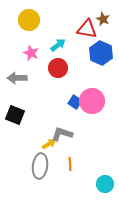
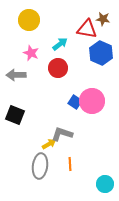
brown star: rotated 16 degrees counterclockwise
cyan arrow: moved 2 px right, 1 px up
gray arrow: moved 1 px left, 3 px up
